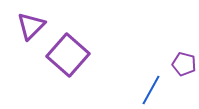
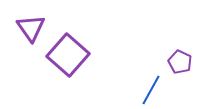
purple triangle: moved 2 px down; rotated 20 degrees counterclockwise
purple pentagon: moved 4 px left, 2 px up; rotated 10 degrees clockwise
